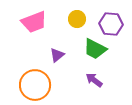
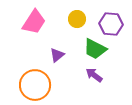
pink trapezoid: rotated 36 degrees counterclockwise
purple arrow: moved 5 px up
